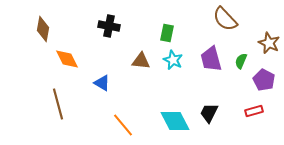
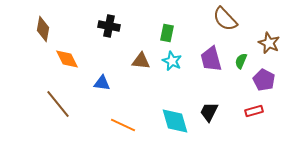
cyan star: moved 1 px left, 1 px down
blue triangle: rotated 24 degrees counterclockwise
brown line: rotated 24 degrees counterclockwise
black trapezoid: moved 1 px up
cyan diamond: rotated 12 degrees clockwise
orange line: rotated 25 degrees counterclockwise
